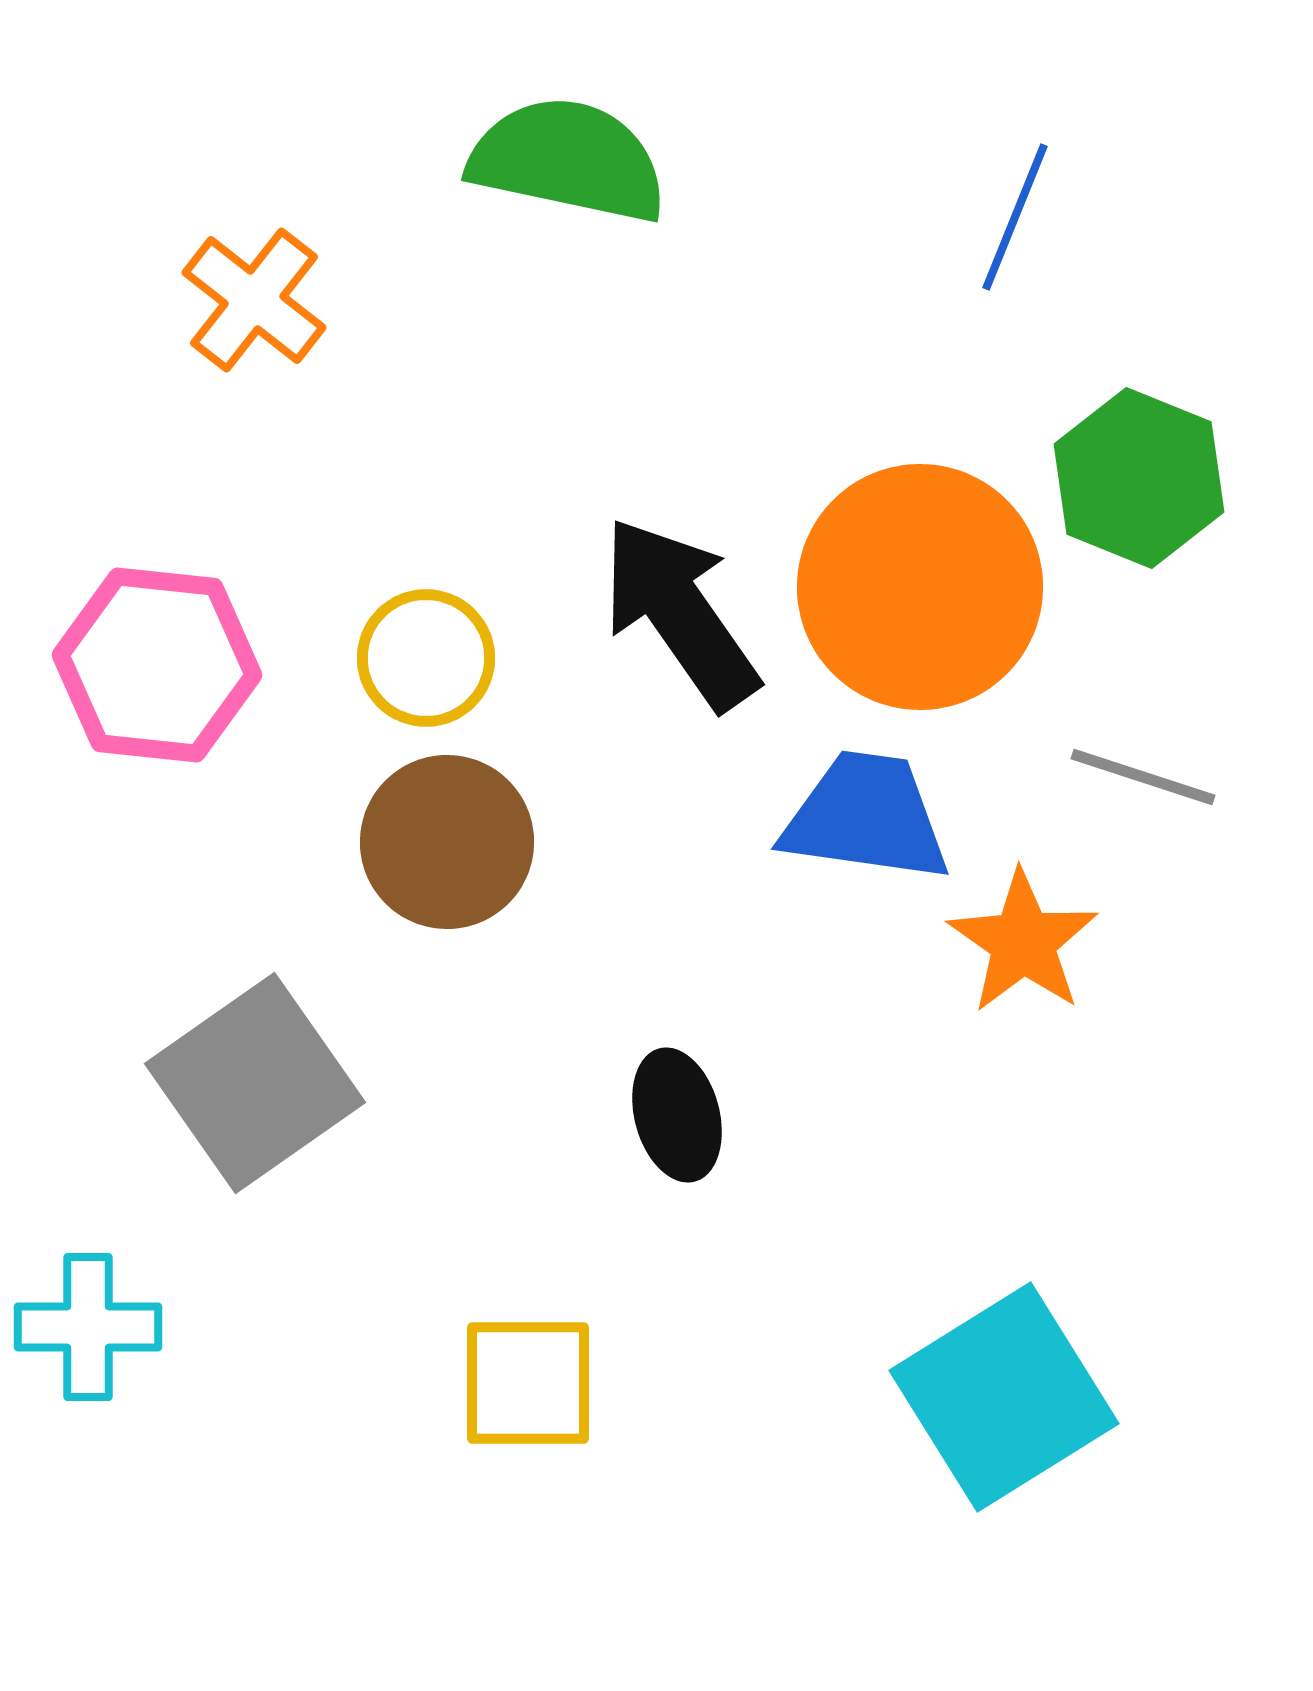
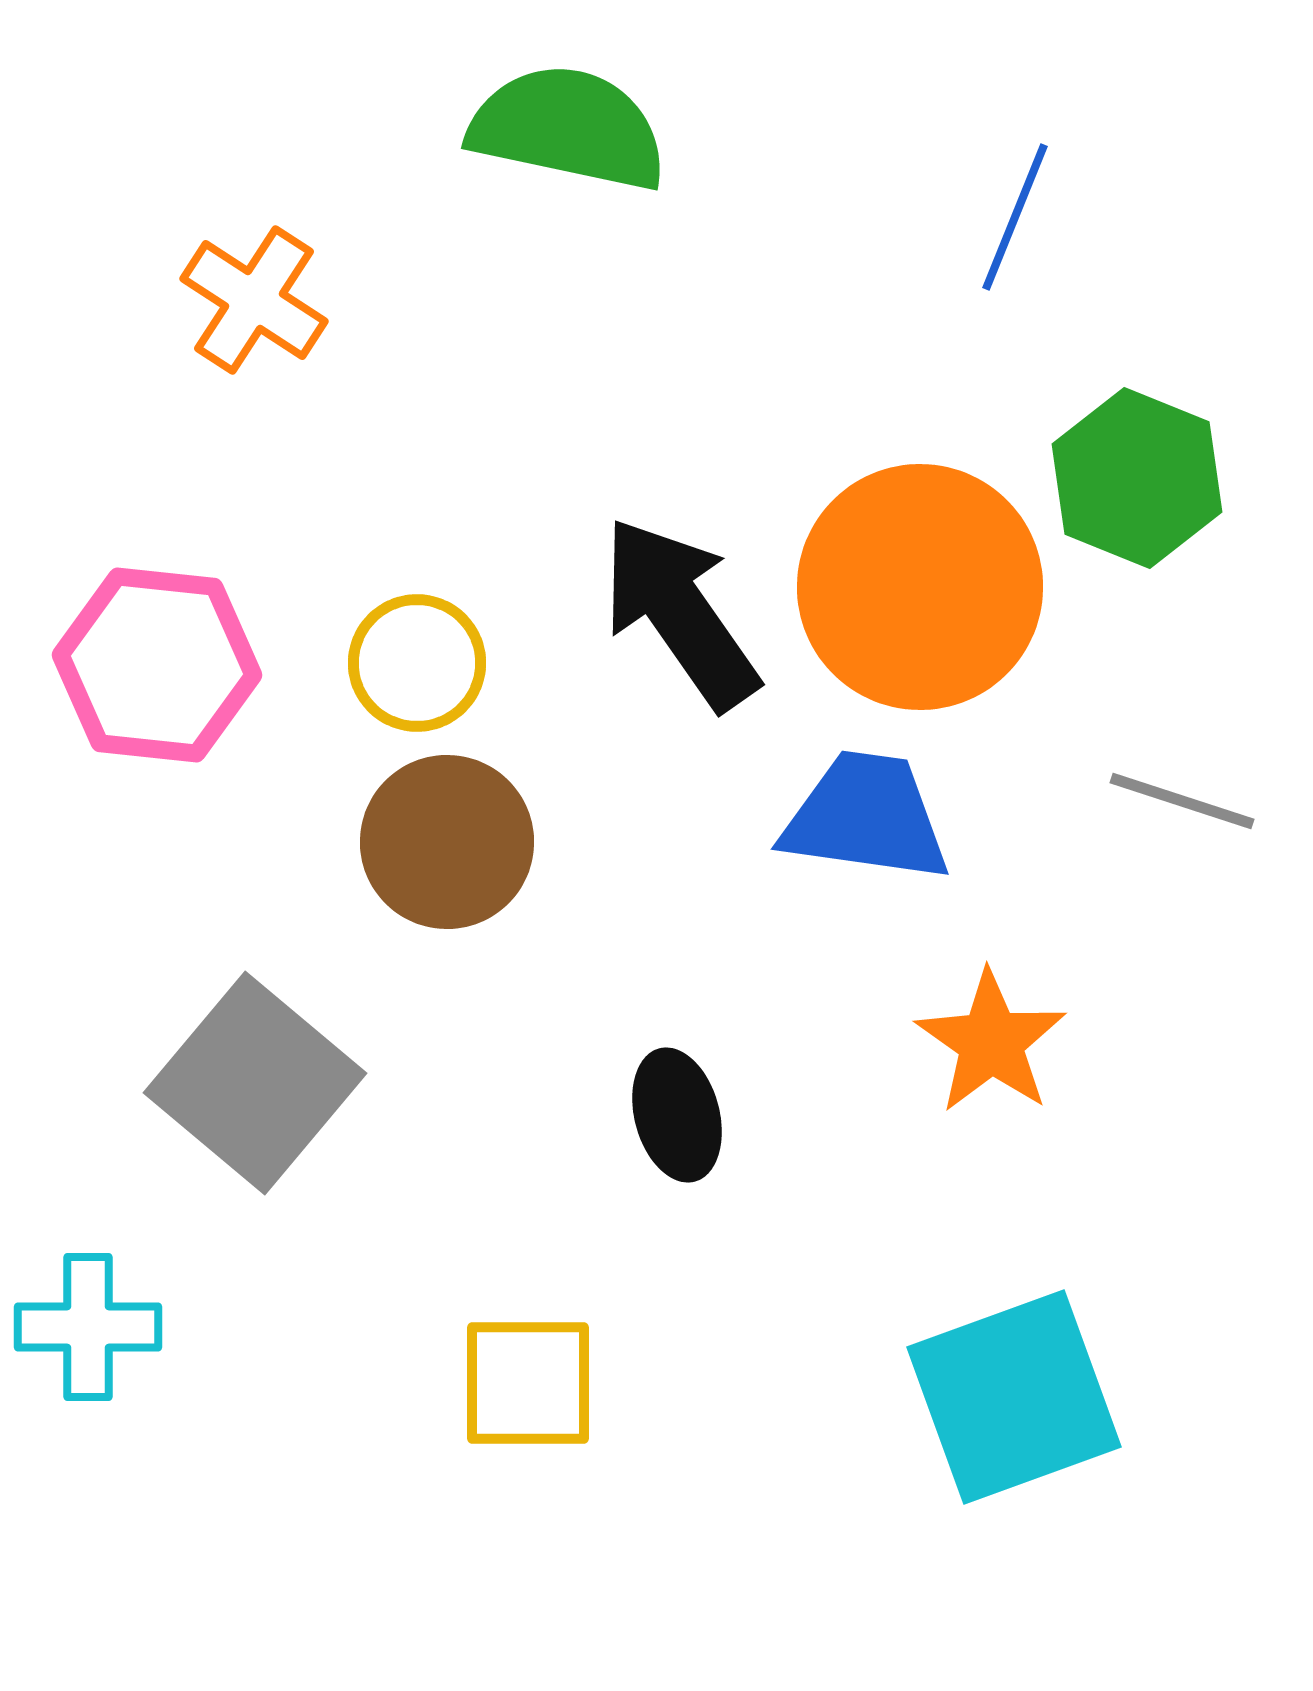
green semicircle: moved 32 px up
orange cross: rotated 5 degrees counterclockwise
green hexagon: moved 2 px left
yellow circle: moved 9 px left, 5 px down
gray line: moved 39 px right, 24 px down
orange star: moved 32 px left, 100 px down
gray square: rotated 15 degrees counterclockwise
cyan square: moved 10 px right; rotated 12 degrees clockwise
